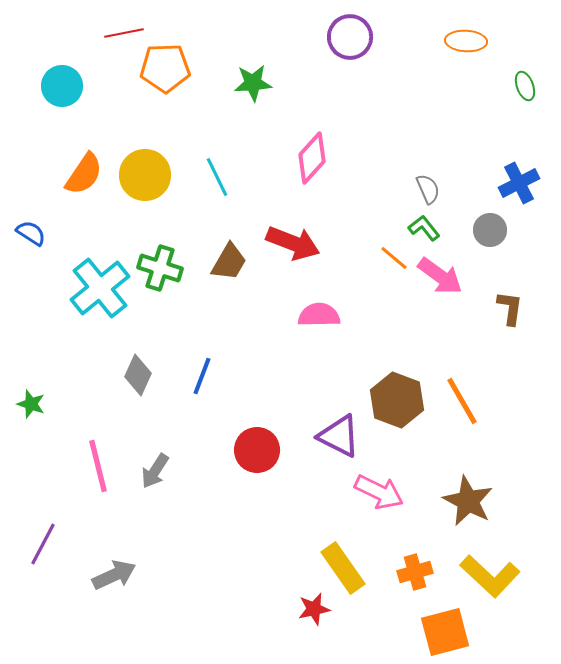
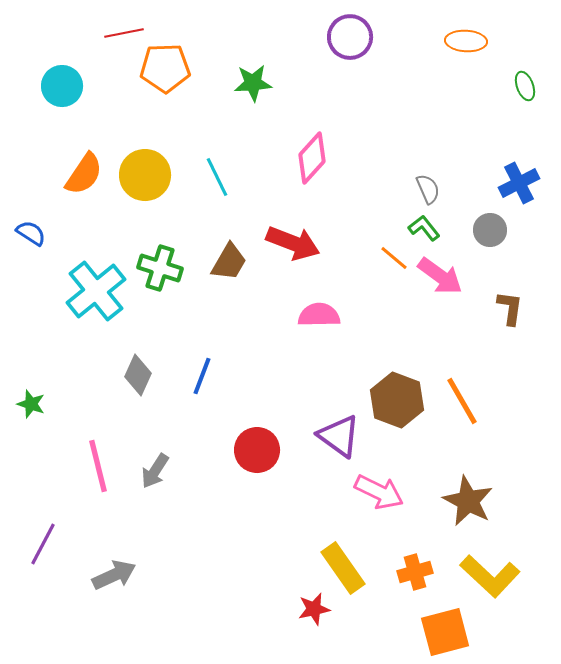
cyan cross at (100, 288): moved 4 px left, 3 px down
purple triangle at (339, 436): rotated 9 degrees clockwise
